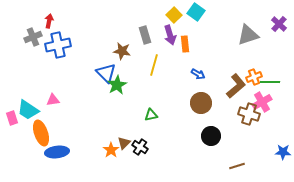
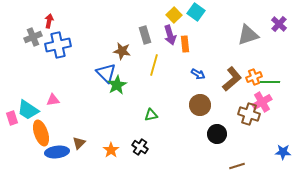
brown L-shape: moved 4 px left, 7 px up
brown circle: moved 1 px left, 2 px down
black circle: moved 6 px right, 2 px up
brown triangle: moved 45 px left
